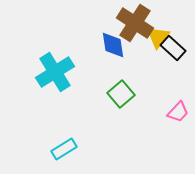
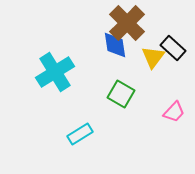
brown cross: moved 8 px left; rotated 12 degrees clockwise
yellow triangle: moved 5 px left, 20 px down
blue diamond: moved 2 px right
green square: rotated 20 degrees counterclockwise
pink trapezoid: moved 4 px left
cyan rectangle: moved 16 px right, 15 px up
